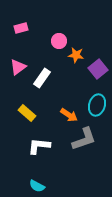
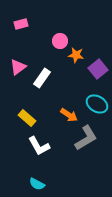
pink rectangle: moved 4 px up
pink circle: moved 1 px right
cyan ellipse: moved 1 px up; rotated 75 degrees counterclockwise
yellow rectangle: moved 5 px down
gray L-shape: moved 2 px right, 1 px up; rotated 12 degrees counterclockwise
white L-shape: rotated 125 degrees counterclockwise
cyan semicircle: moved 2 px up
